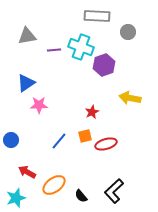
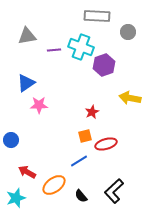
blue line: moved 20 px right, 20 px down; rotated 18 degrees clockwise
